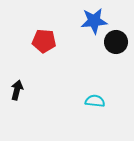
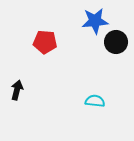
blue star: moved 1 px right
red pentagon: moved 1 px right, 1 px down
